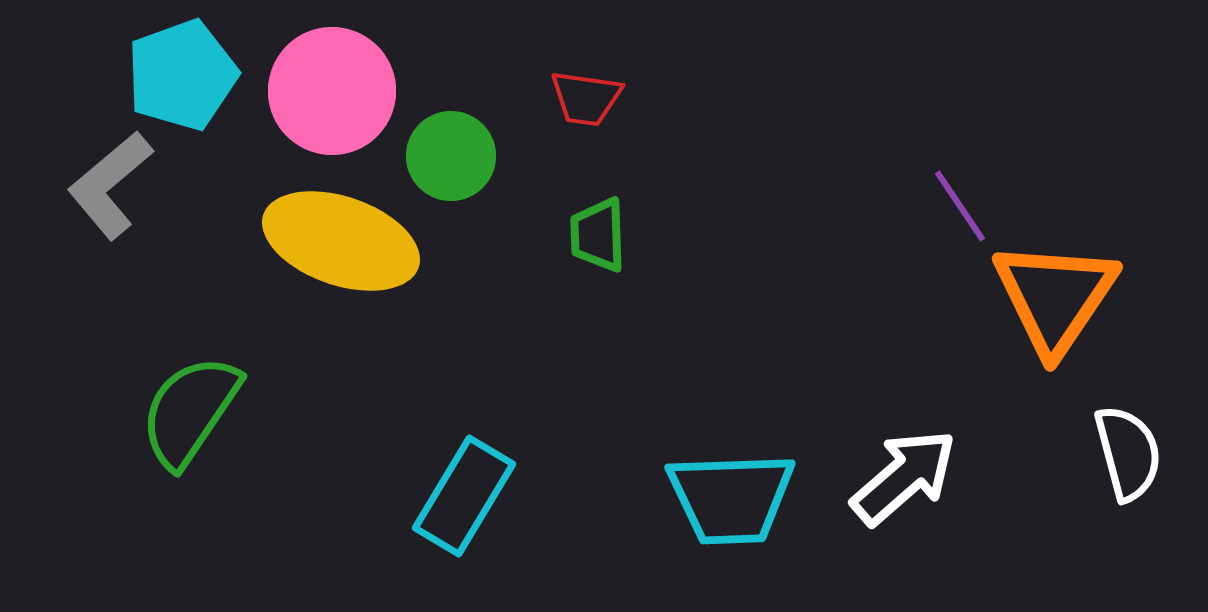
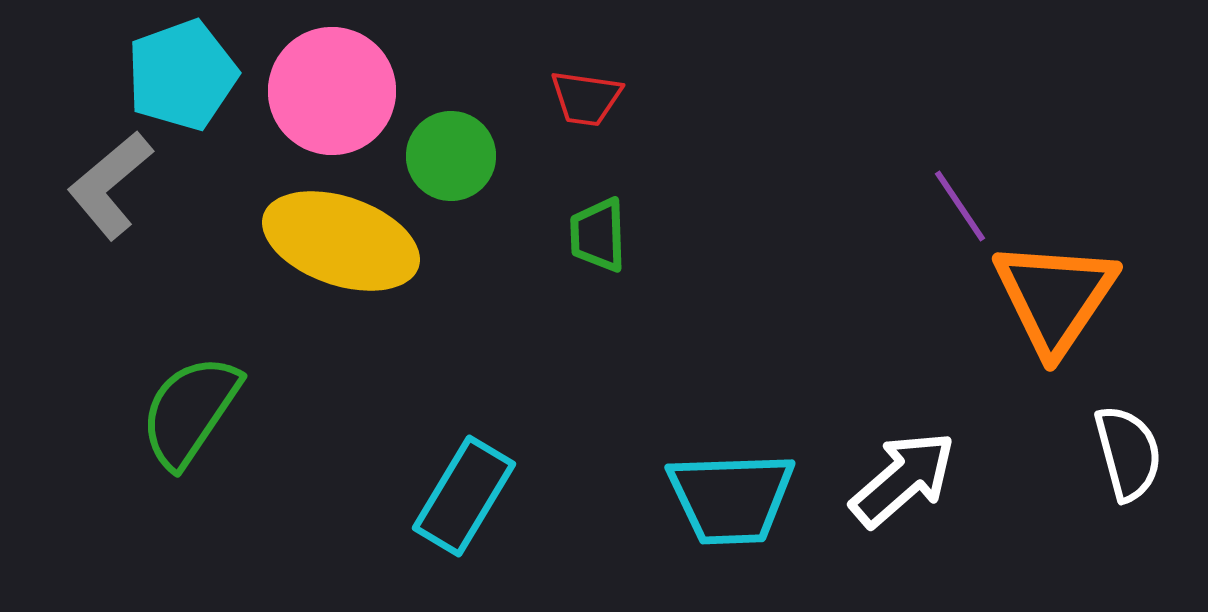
white arrow: moved 1 px left, 2 px down
